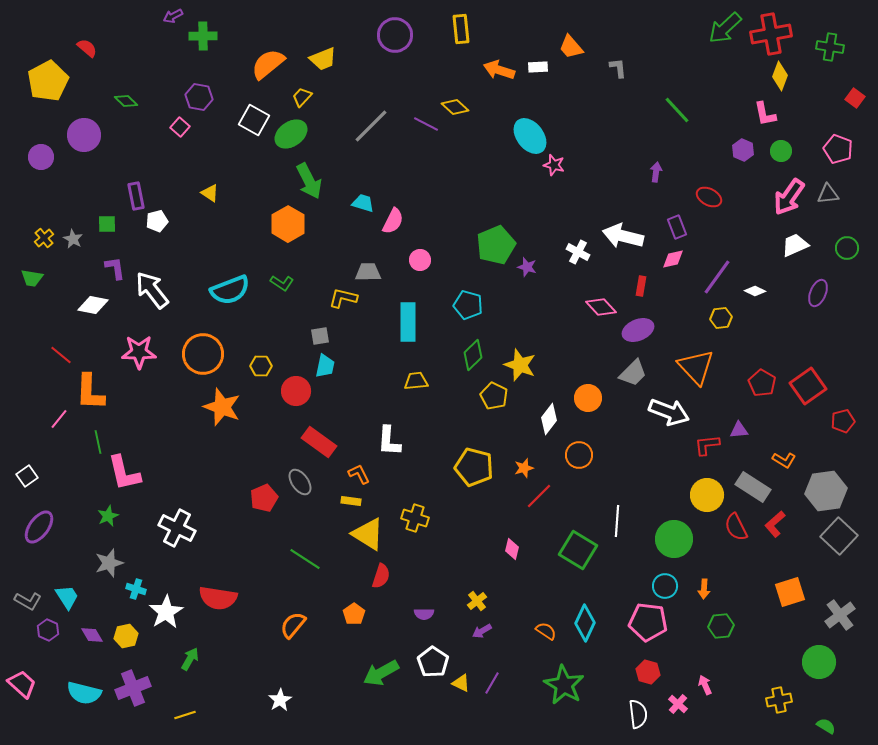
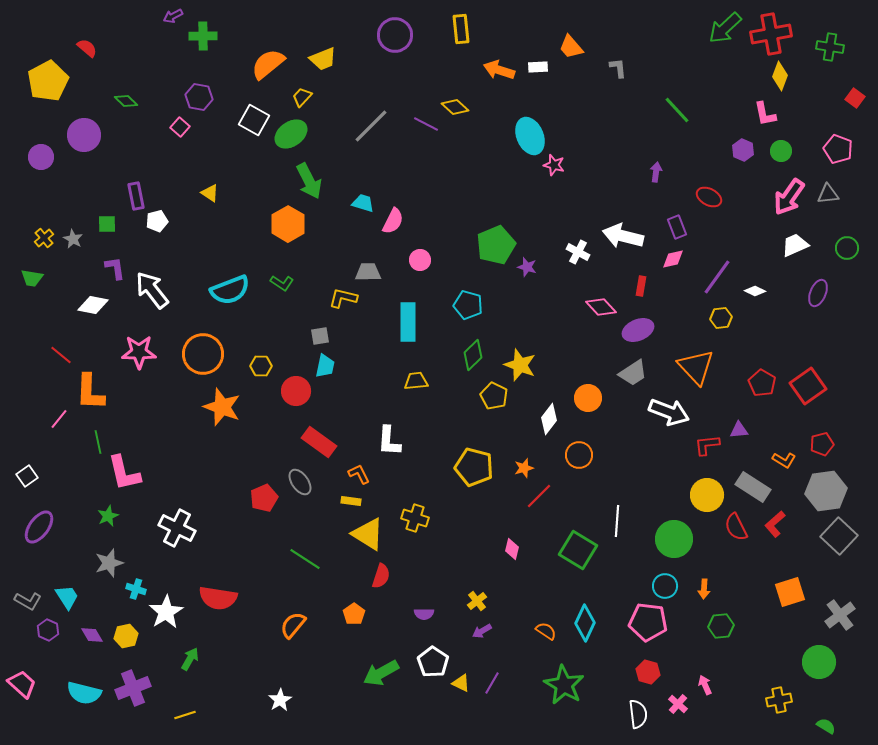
cyan ellipse at (530, 136): rotated 15 degrees clockwise
gray trapezoid at (633, 373): rotated 12 degrees clockwise
red pentagon at (843, 421): moved 21 px left, 23 px down
